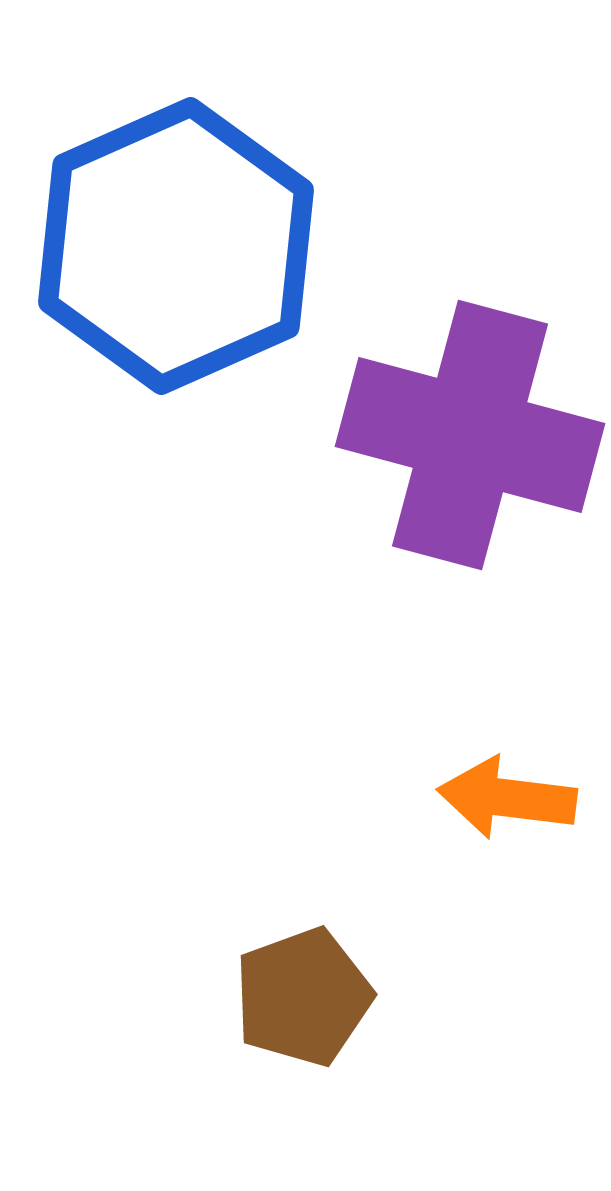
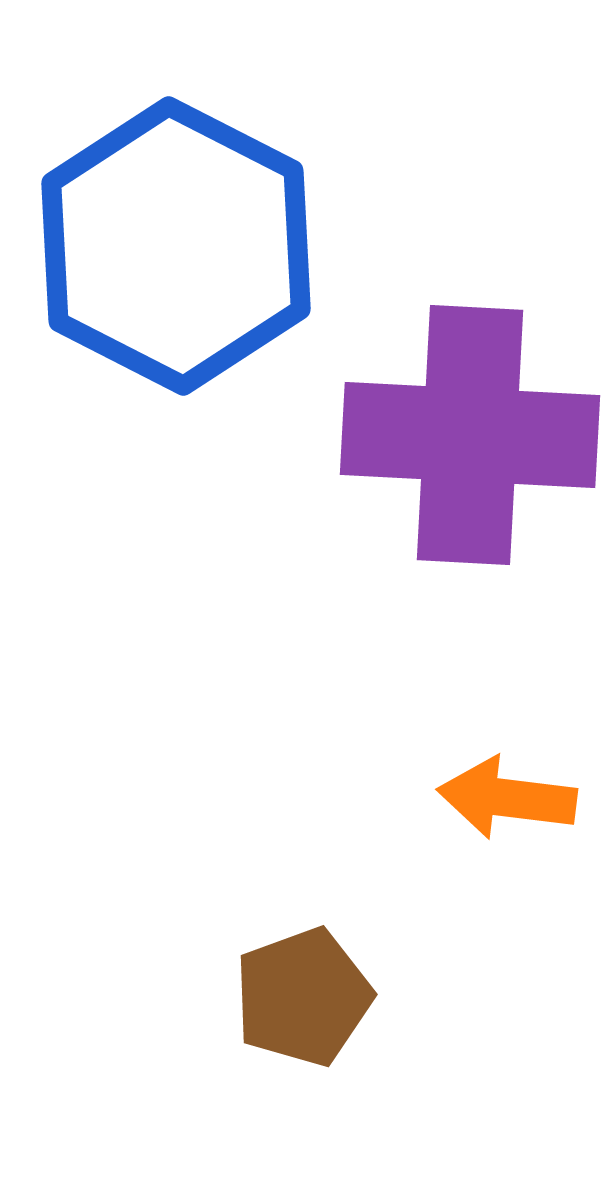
blue hexagon: rotated 9 degrees counterclockwise
purple cross: rotated 12 degrees counterclockwise
